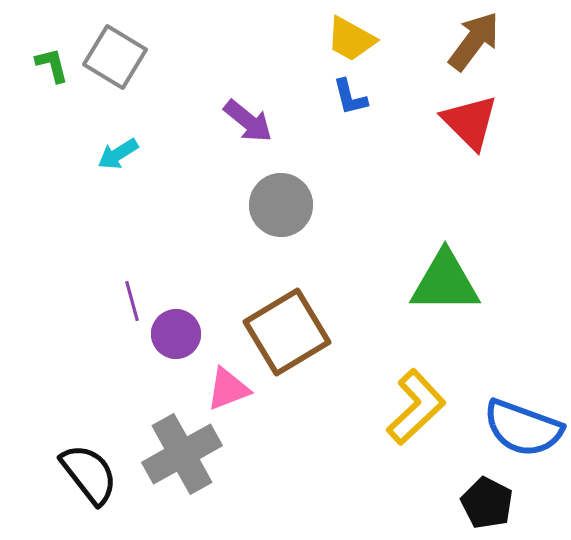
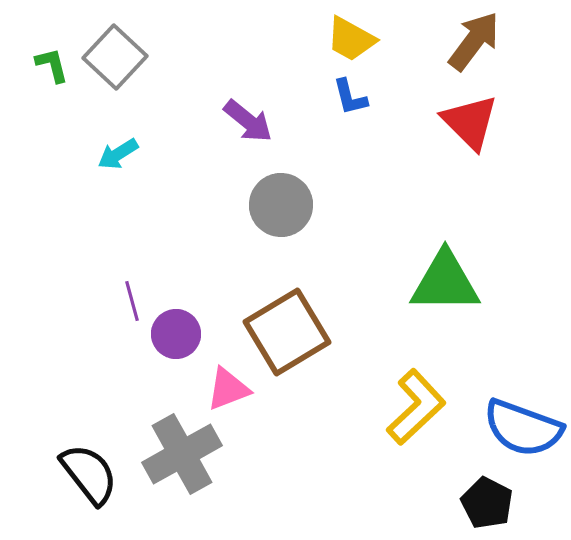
gray square: rotated 12 degrees clockwise
